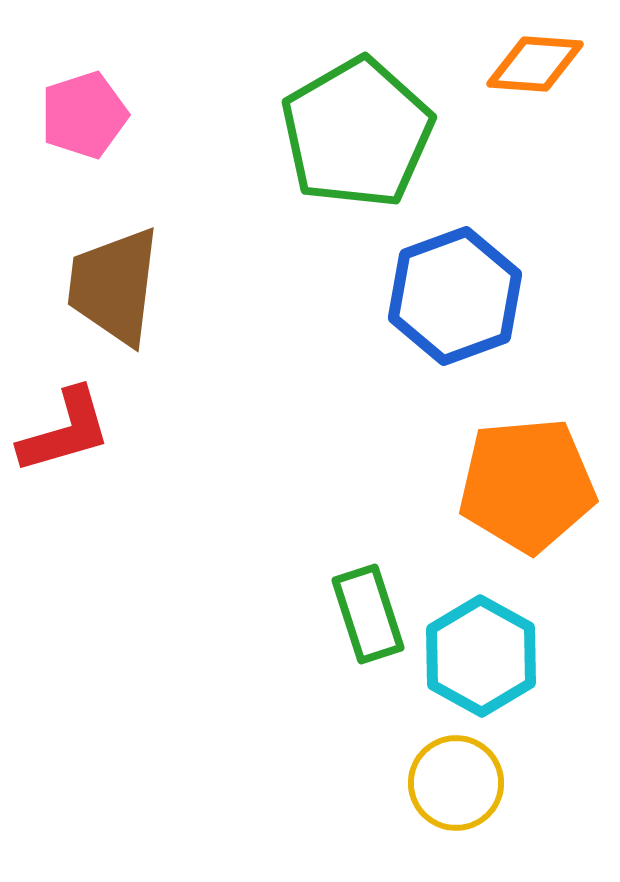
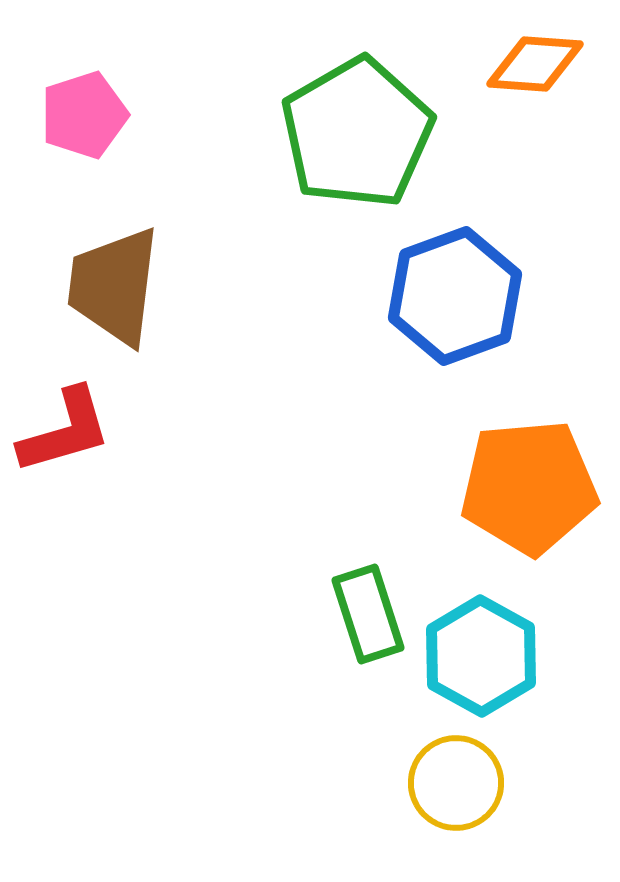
orange pentagon: moved 2 px right, 2 px down
